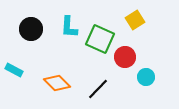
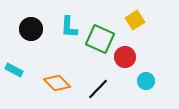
cyan circle: moved 4 px down
